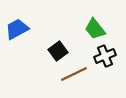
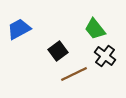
blue trapezoid: moved 2 px right
black cross: rotated 30 degrees counterclockwise
